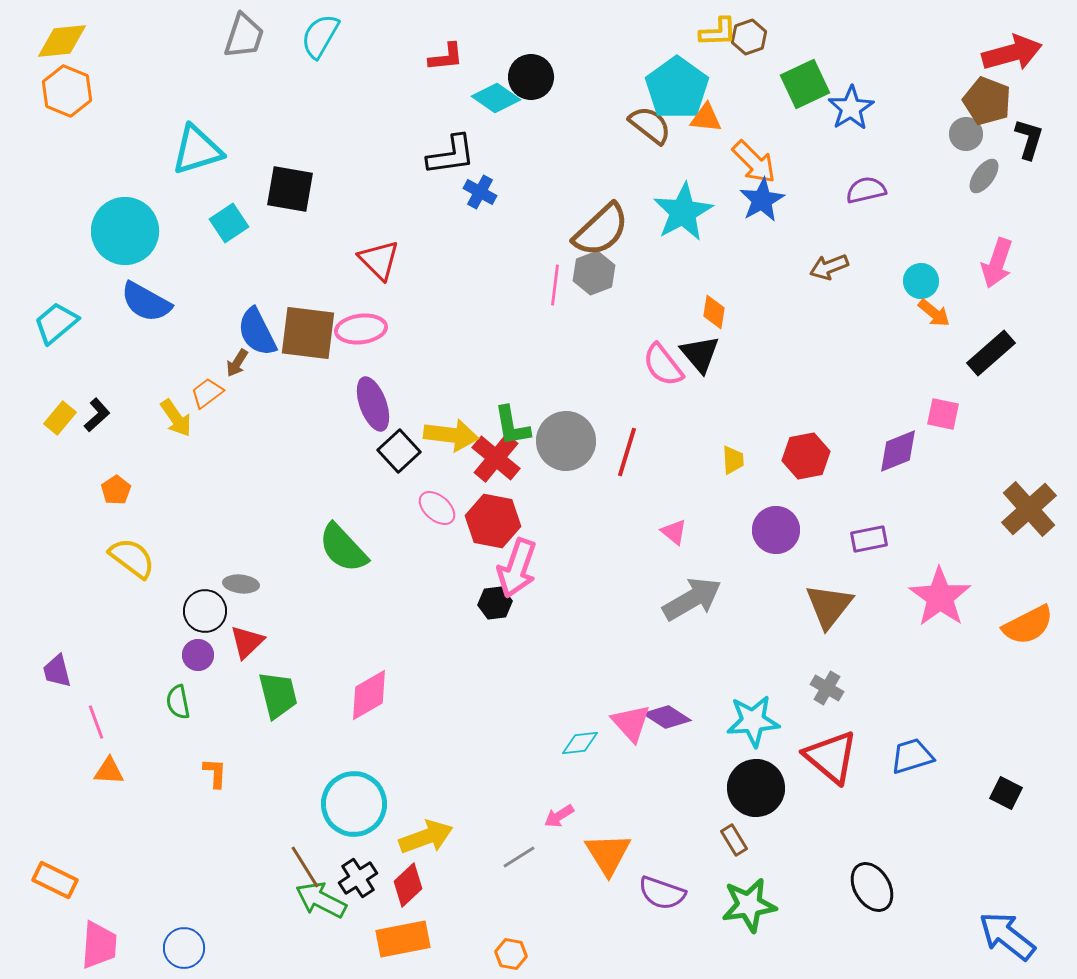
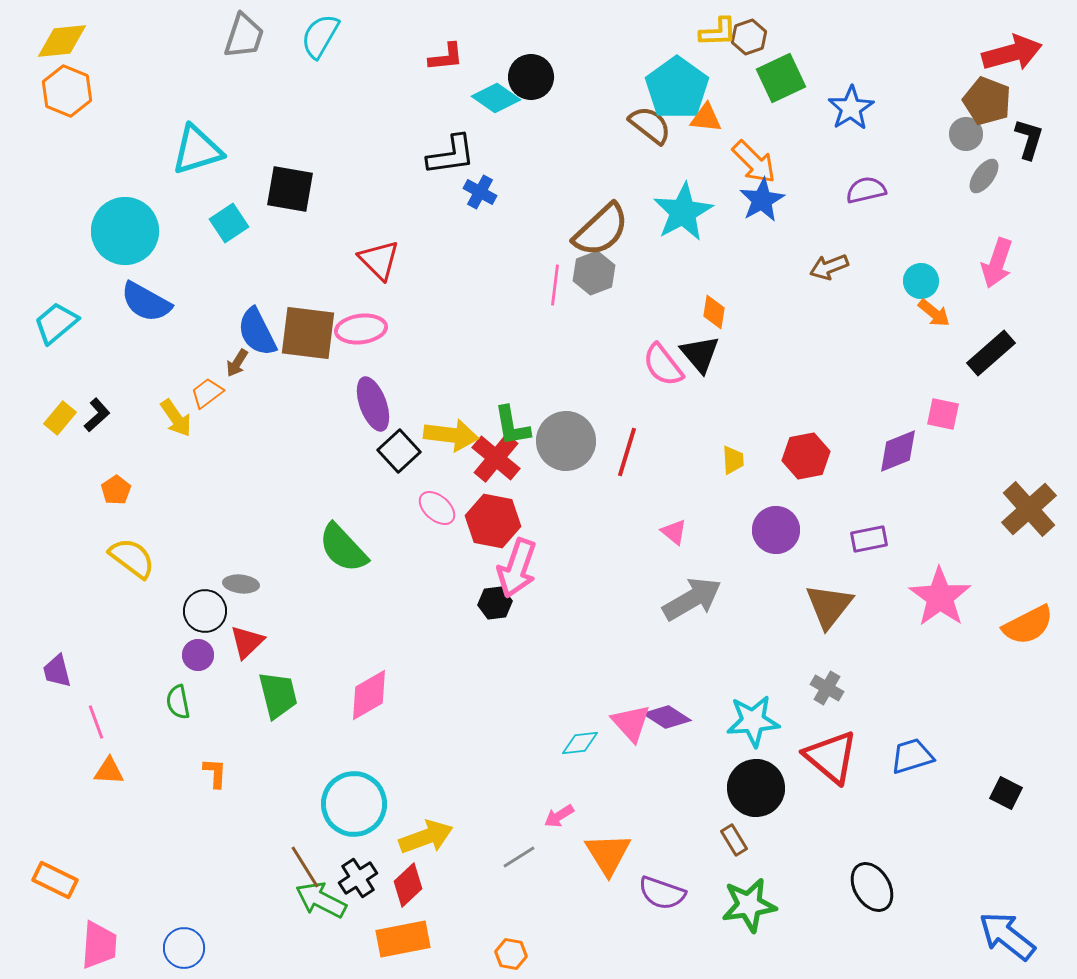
green square at (805, 84): moved 24 px left, 6 px up
